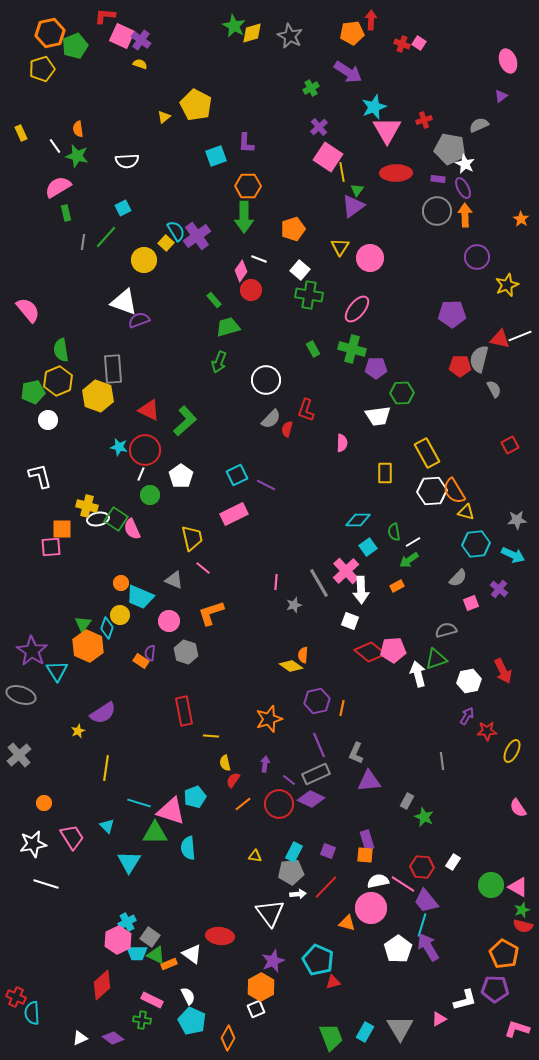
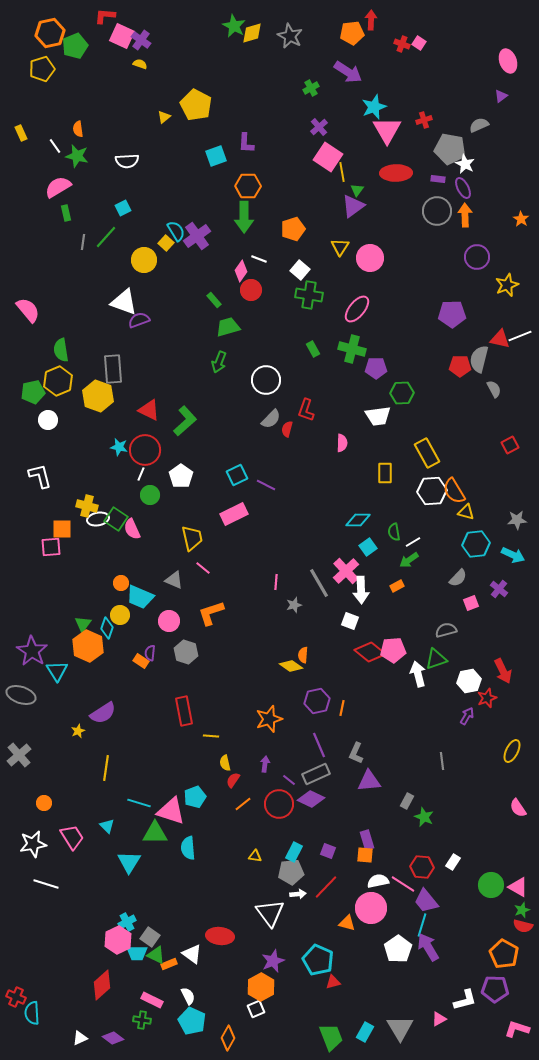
red star at (487, 731): moved 33 px up; rotated 18 degrees counterclockwise
